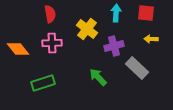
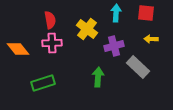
red semicircle: moved 6 px down
gray rectangle: moved 1 px right, 1 px up
green arrow: rotated 48 degrees clockwise
